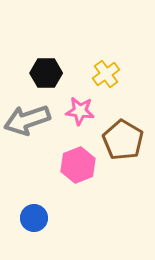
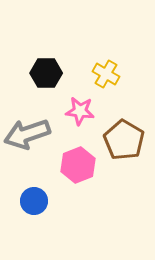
yellow cross: rotated 24 degrees counterclockwise
gray arrow: moved 14 px down
brown pentagon: moved 1 px right
blue circle: moved 17 px up
